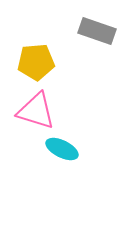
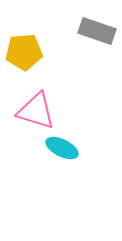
yellow pentagon: moved 12 px left, 10 px up
cyan ellipse: moved 1 px up
